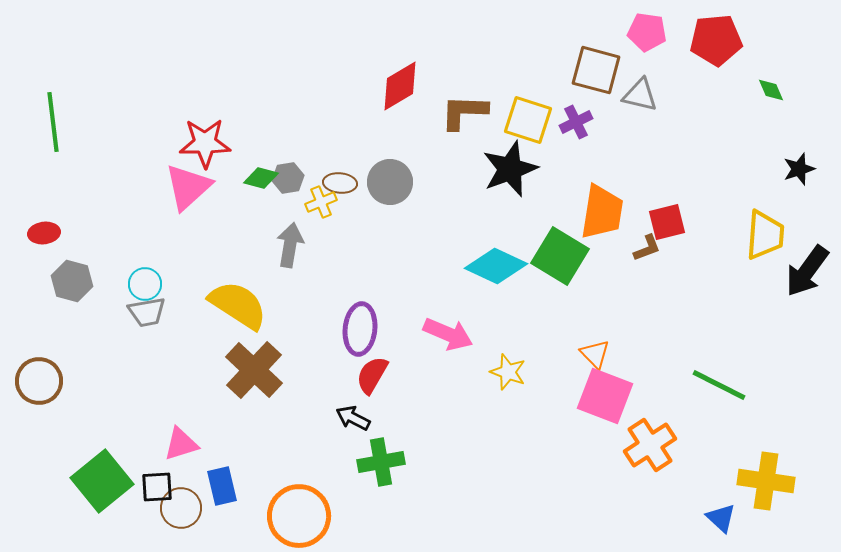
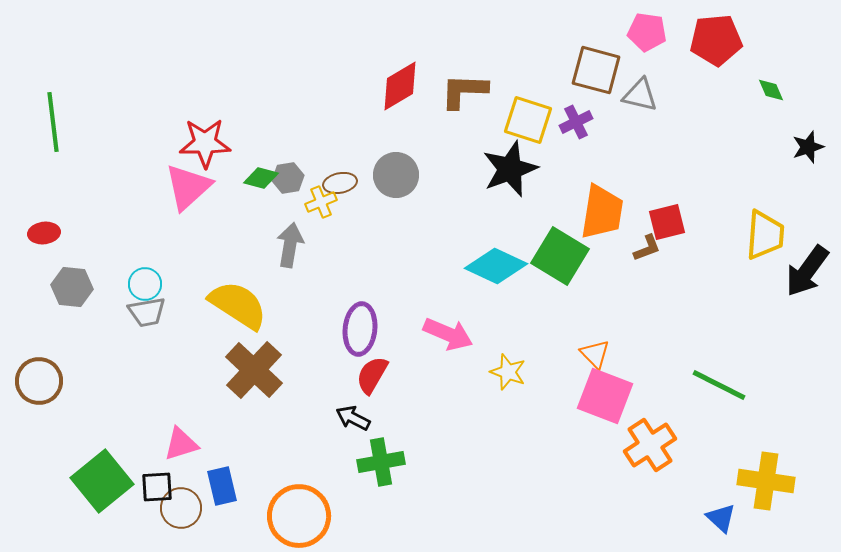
brown L-shape at (464, 112): moved 21 px up
black star at (799, 169): moved 9 px right, 22 px up
gray circle at (390, 182): moved 6 px right, 7 px up
brown ellipse at (340, 183): rotated 16 degrees counterclockwise
gray hexagon at (72, 281): moved 6 px down; rotated 9 degrees counterclockwise
